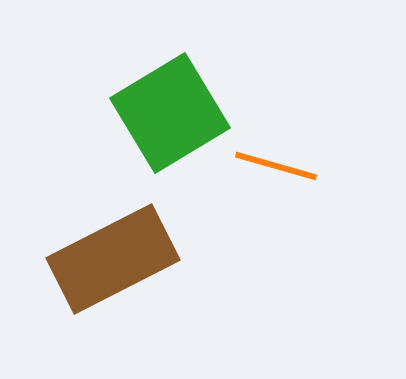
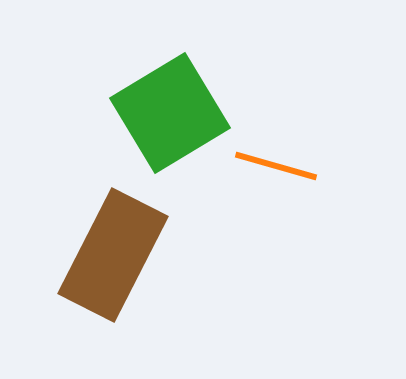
brown rectangle: moved 4 px up; rotated 36 degrees counterclockwise
